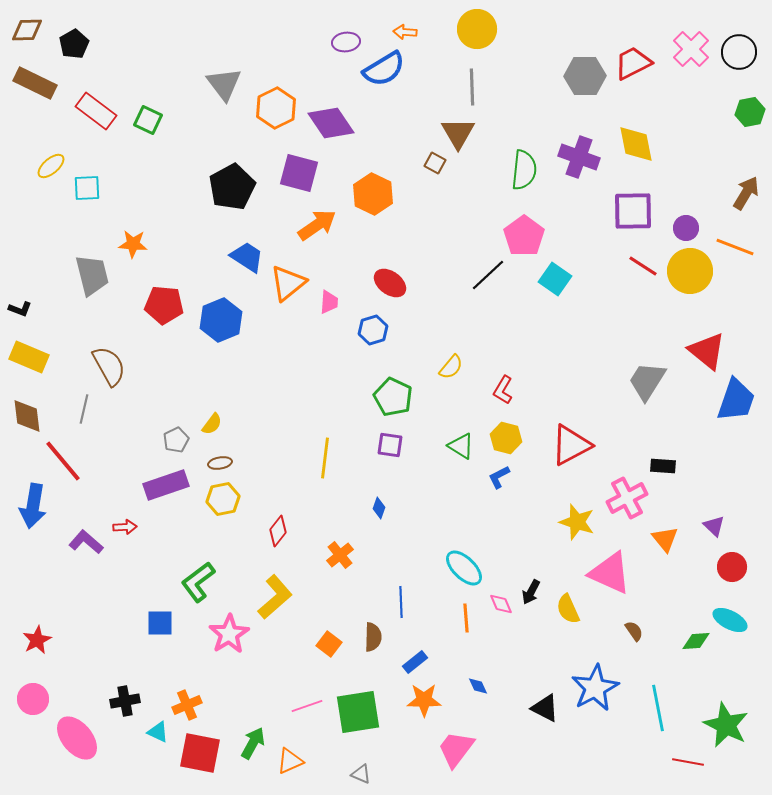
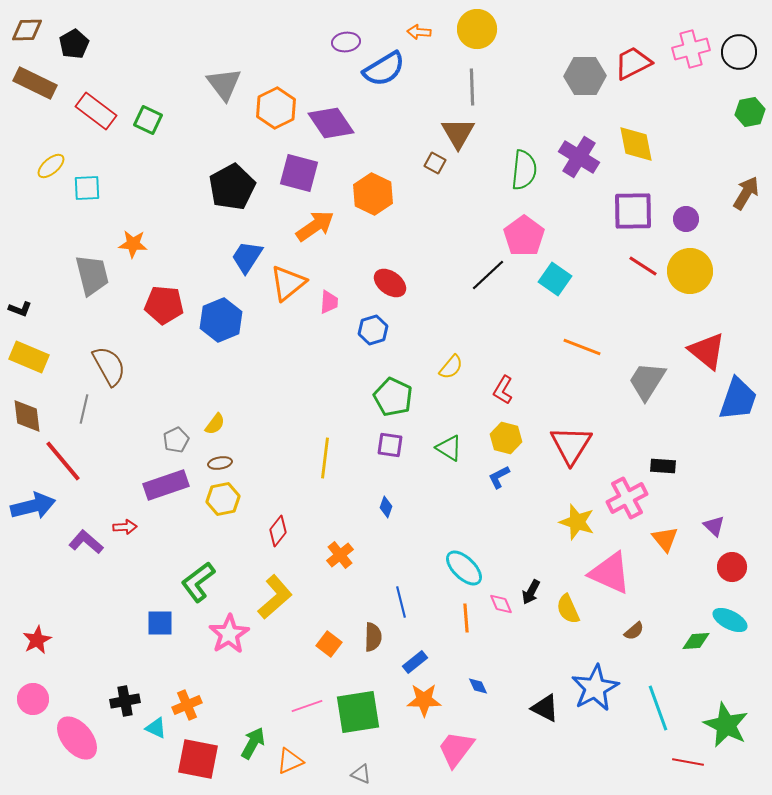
orange arrow at (405, 32): moved 14 px right
pink cross at (691, 49): rotated 30 degrees clockwise
purple cross at (579, 157): rotated 12 degrees clockwise
orange arrow at (317, 225): moved 2 px left, 1 px down
purple circle at (686, 228): moved 9 px up
orange line at (735, 247): moved 153 px left, 100 px down
blue trapezoid at (247, 257): rotated 90 degrees counterclockwise
blue trapezoid at (736, 400): moved 2 px right, 1 px up
yellow semicircle at (212, 424): moved 3 px right
red triangle at (571, 445): rotated 30 degrees counterclockwise
green triangle at (461, 446): moved 12 px left, 2 px down
blue arrow at (33, 506): rotated 114 degrees counterclockwise
blue diamond at (379, 508): moved 7 px right, 1 px up
blue line at (401, 602): rotated 12 degrees counterclockwise
brown semicircle at (634, 631): rotated 85 degrees clockwise
cyan line at (658, 708): rotated 9 degrees counterclockwise
cyan triangle at (158, 732): moved 2 px left, 4 px up
red square at (200, 753): moved 2 px left, 6 px down
